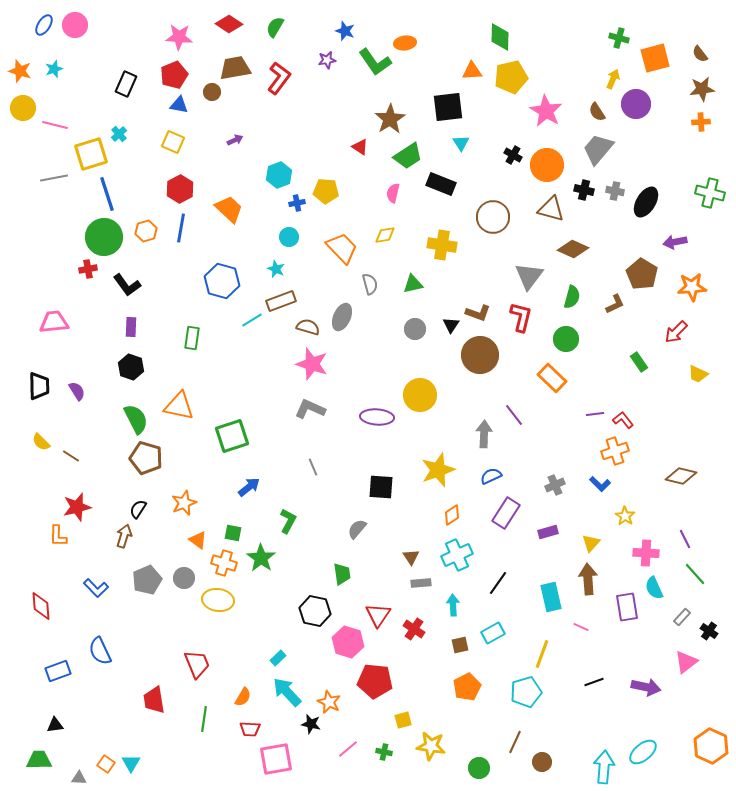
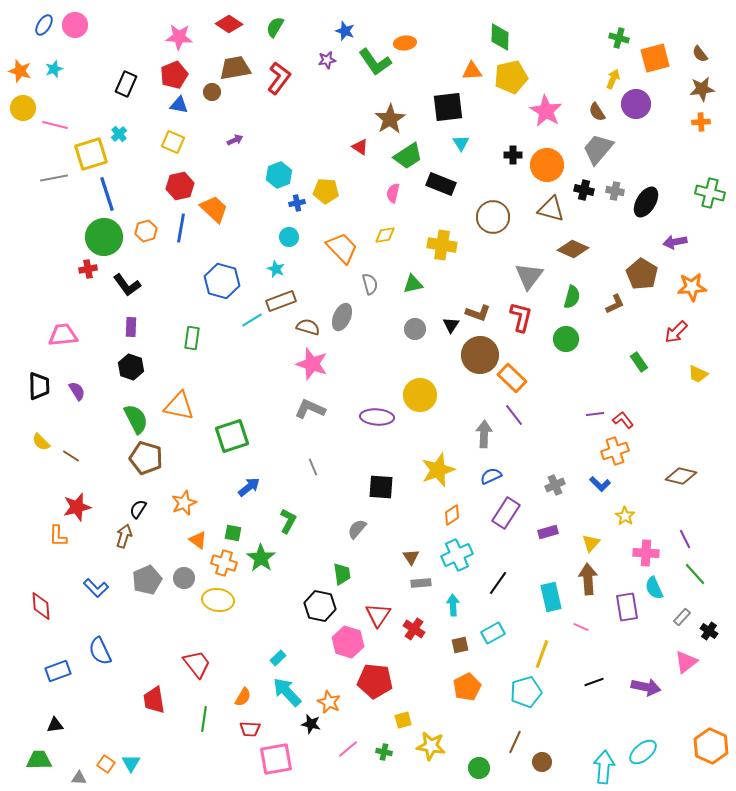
black cross at (513, 155): rotated 30 degrees counterclockwise
red hexagon at (180, 189): moved 3 px up; rotated 16 degrees clockwise
orange trapezoid at (229, 209): moved 15 px left
pink trapezoid at (54, 322): moved 9 px right, 13 px down
orange rectangle at (552, 378): moved 40 px left
black hexagon at (315, 611): moved 5 px right, 5 px up
red trapezoid at (197, 664): rotated 16 degrees counterclockwise
